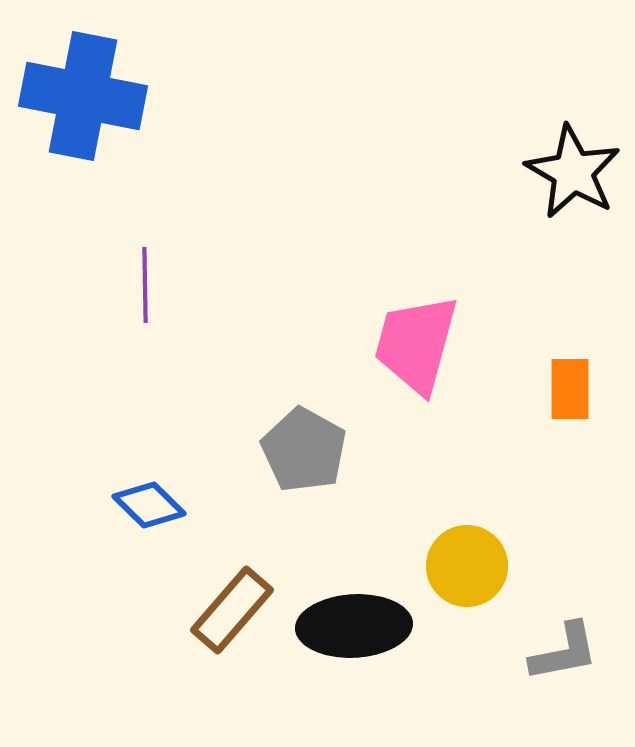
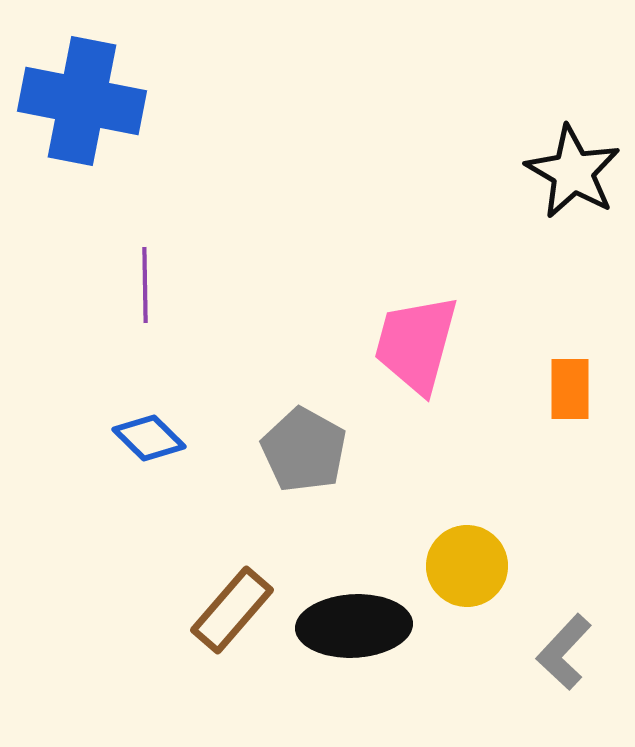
blue cross: moved 1 px left, 5 px down
blue diamond: moved 67 px up
gray L-shape: rotated 144 degrees clockwise
